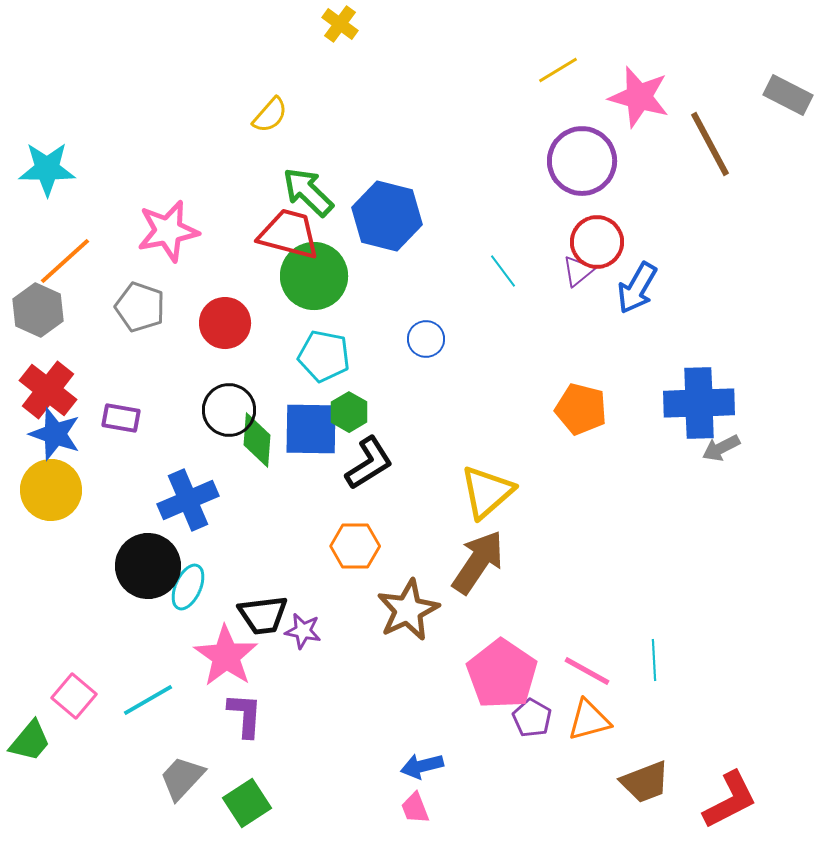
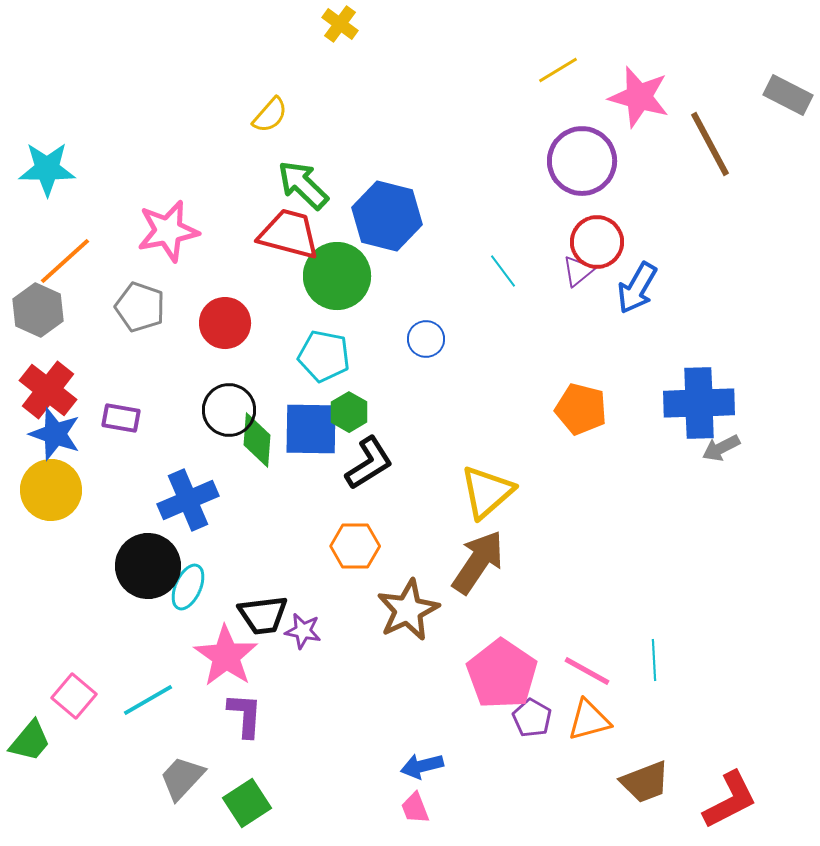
green arrow at (308, 192): moved 5 px left, 7 px up
green circle at (314, 276): moved 23 px right
